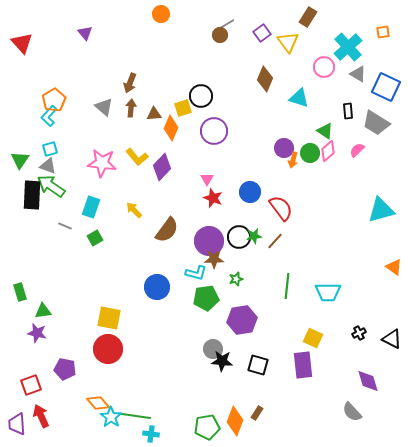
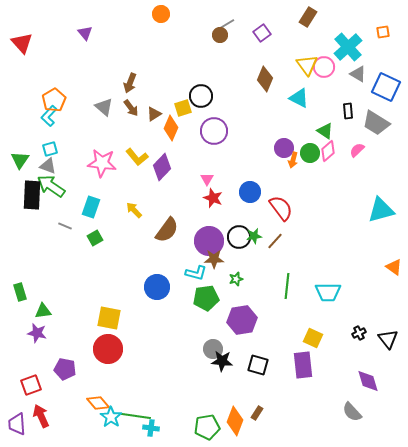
yellow triangle at (288, 42): moved 19 px right, 23 px down
cyan triangle at (299, 98): rotated 10 degrees clockwise
brown arrow at (131, 108): rotated 138 degrees clockwise
brown triangle at (154, 114): rotated 28 degrees counterclockwise
black triangle at (392, 339): moved 4 px left; rotated 25 degrees clockwise
cyan cross at (151, 434): moved 6 px up
